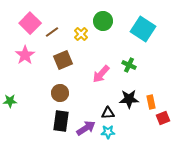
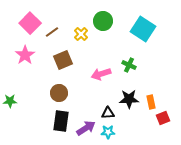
pink arrow: rotated 30 degrees clockwise
brown circle: moved 1 px left
